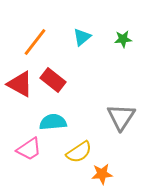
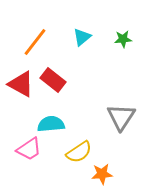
red triangle: moved 1 px right
cyan semicircle: moved 2 px left, 2 px down
